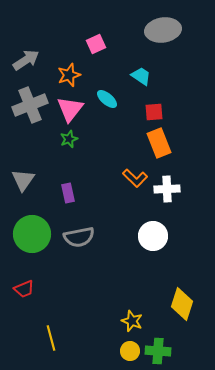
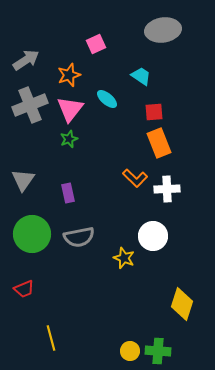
yellow star: moved 8 px left, 63 px up
